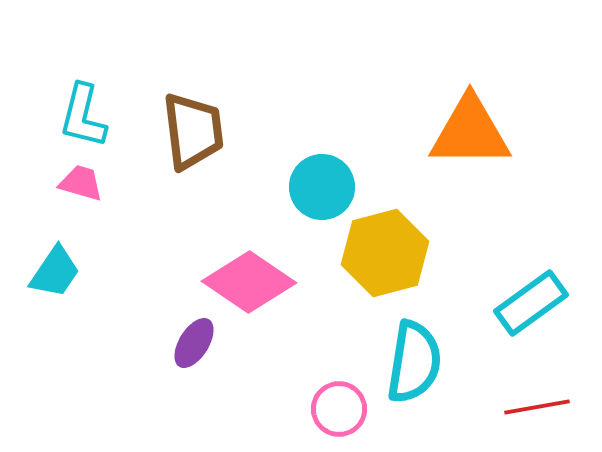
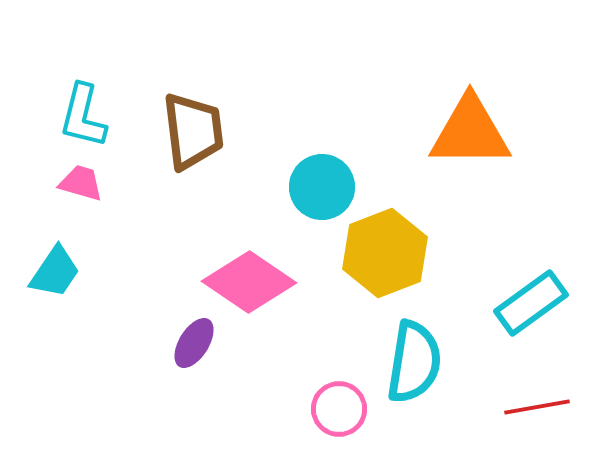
yellow hexagon: rotated 6 degrees counterclockwise
